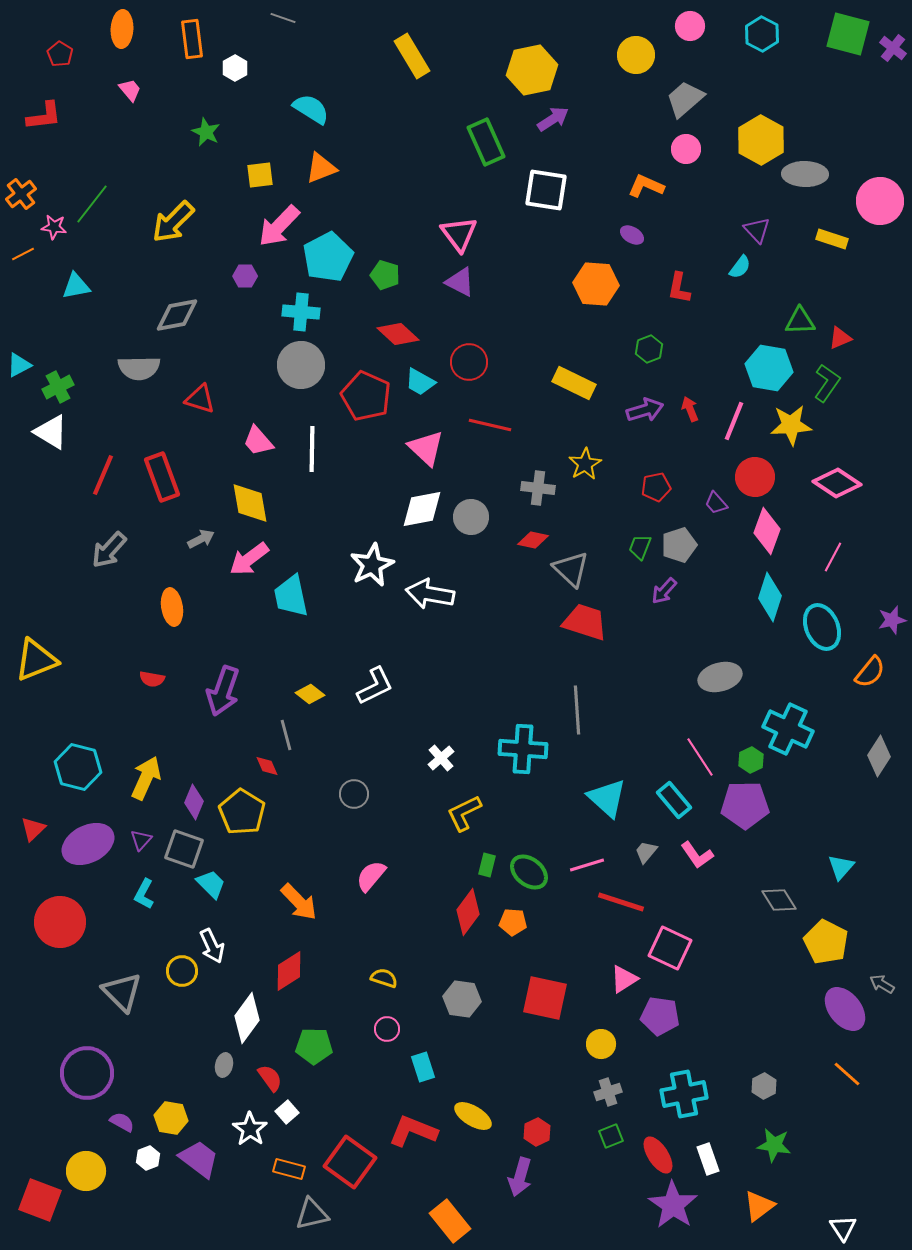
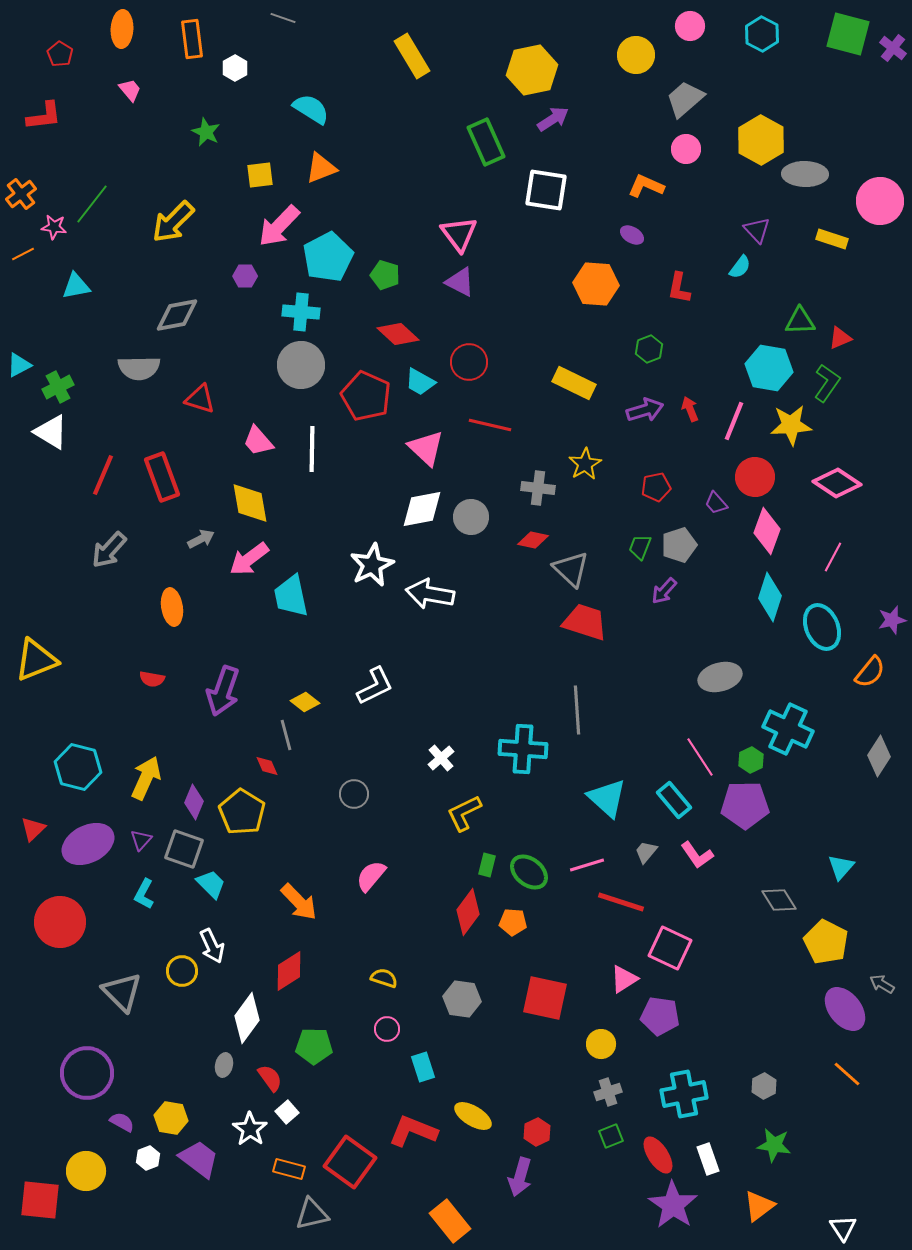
yellow diamond at (310, 694): moved 5 px left, 8 px down
red square at (40, 1200): rotated 15 degrees counterclockwise
